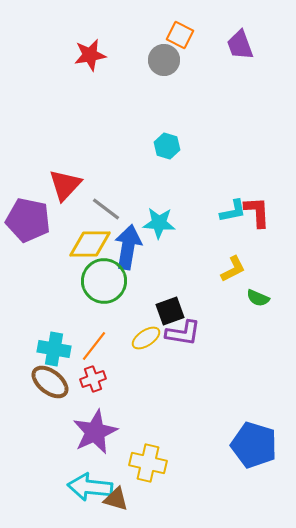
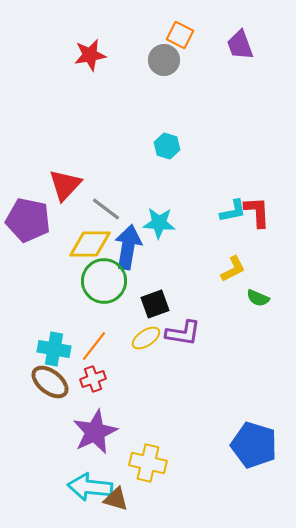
black square: moved 15 px left, 7 px up
